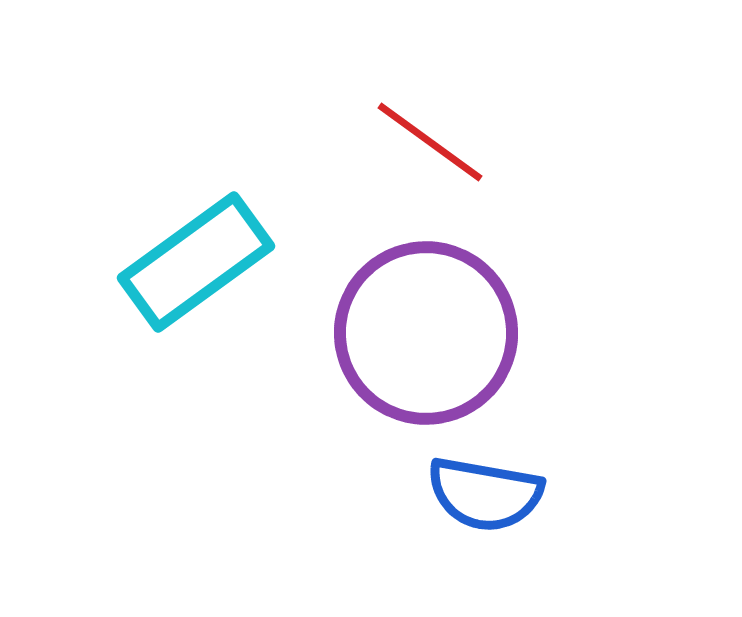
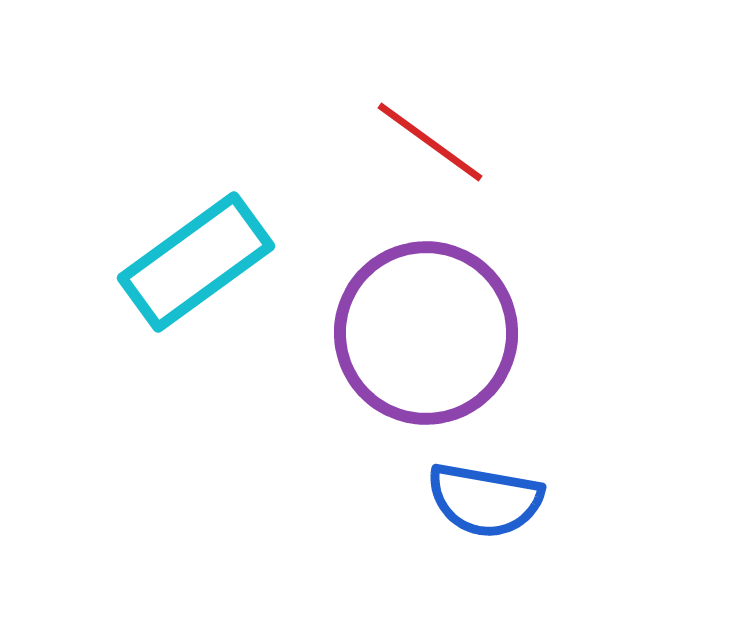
blue semicircle: moved 6 px down
